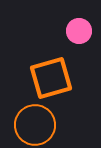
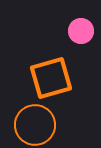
pink circle: moved 2 px right
